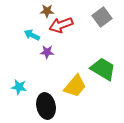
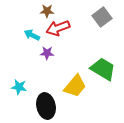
red arrow: moved 3 px left, 3 px down
purple star: moved 1 px down
